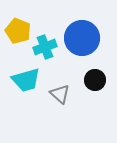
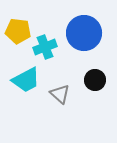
yellow pentagon: rotated 15 degrees counterclockwise
blue circle: moved 2 px right, 5 px up
cyan trapezoid: rotated 12 degrees counterclockwise
